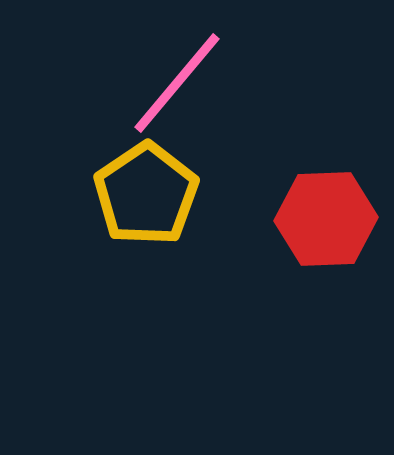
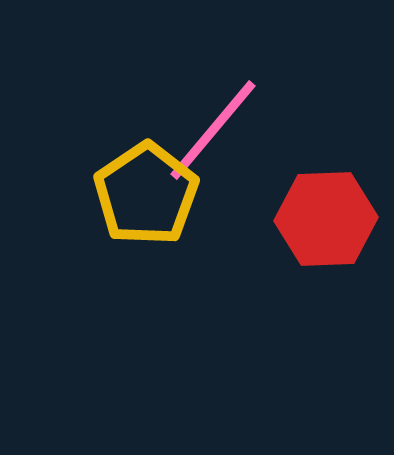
pink line: moved 36 px right, 47 px down
